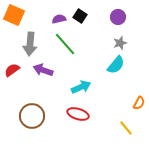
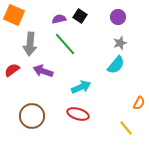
purple arrow: moved 1 px down
